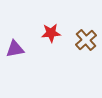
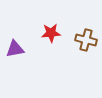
brown cross: rotated 35 degrees counterclockwise
